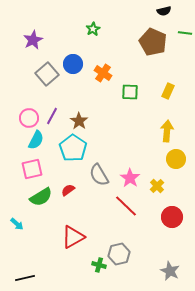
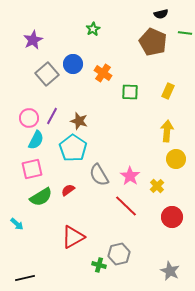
black semicircle: moved 3 px left, 3 px down
brown star: rotated 18 degrees counterclockwise
pink star: moved 2 px up
